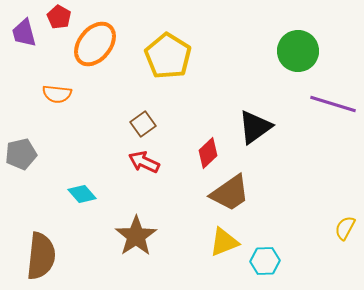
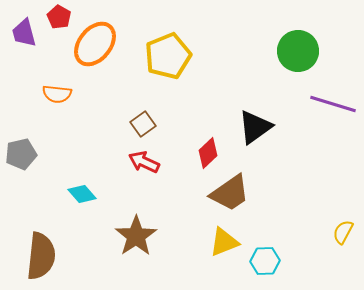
yellow pentagon: rotated 18 degrees clockwise
yellow semicircle: moved 2 px left, 4 px down
